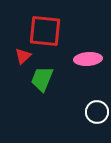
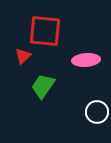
pink ellipse: moved 2 px left, 1 px down
green trapezoid: moved 1 px right, 7 px down; rotated 12 degrees clockwise
